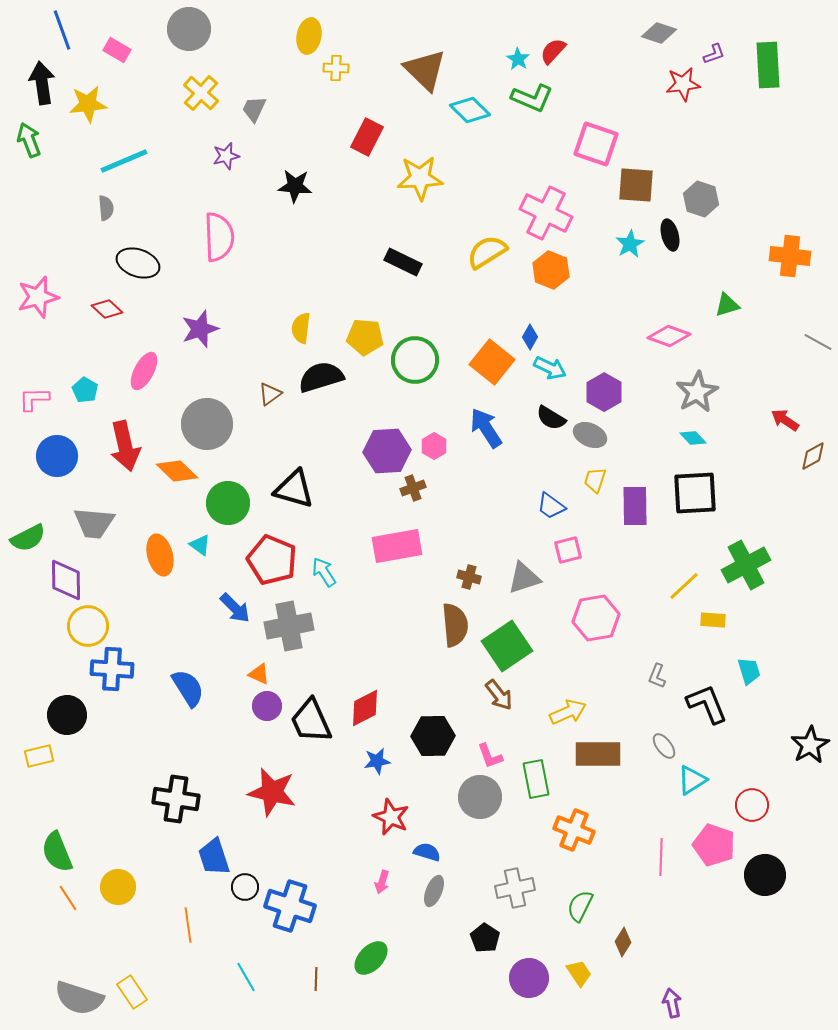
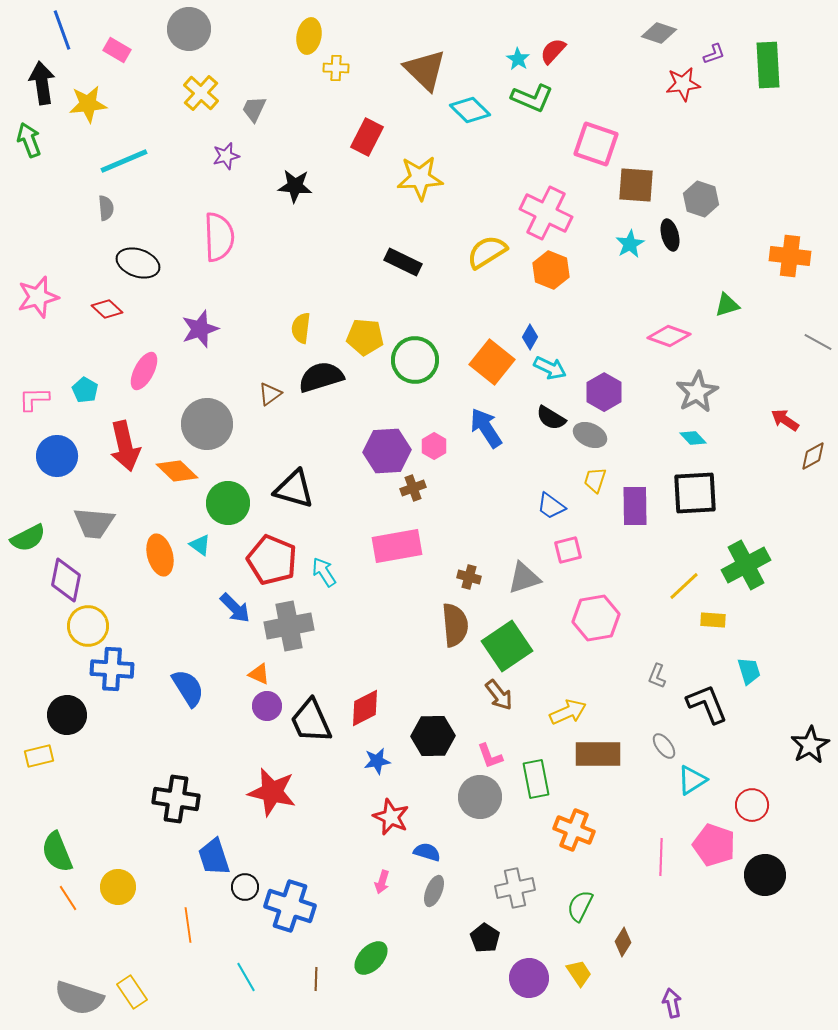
purple diamond at (66, 580): rotated 12 degrees clockwise
